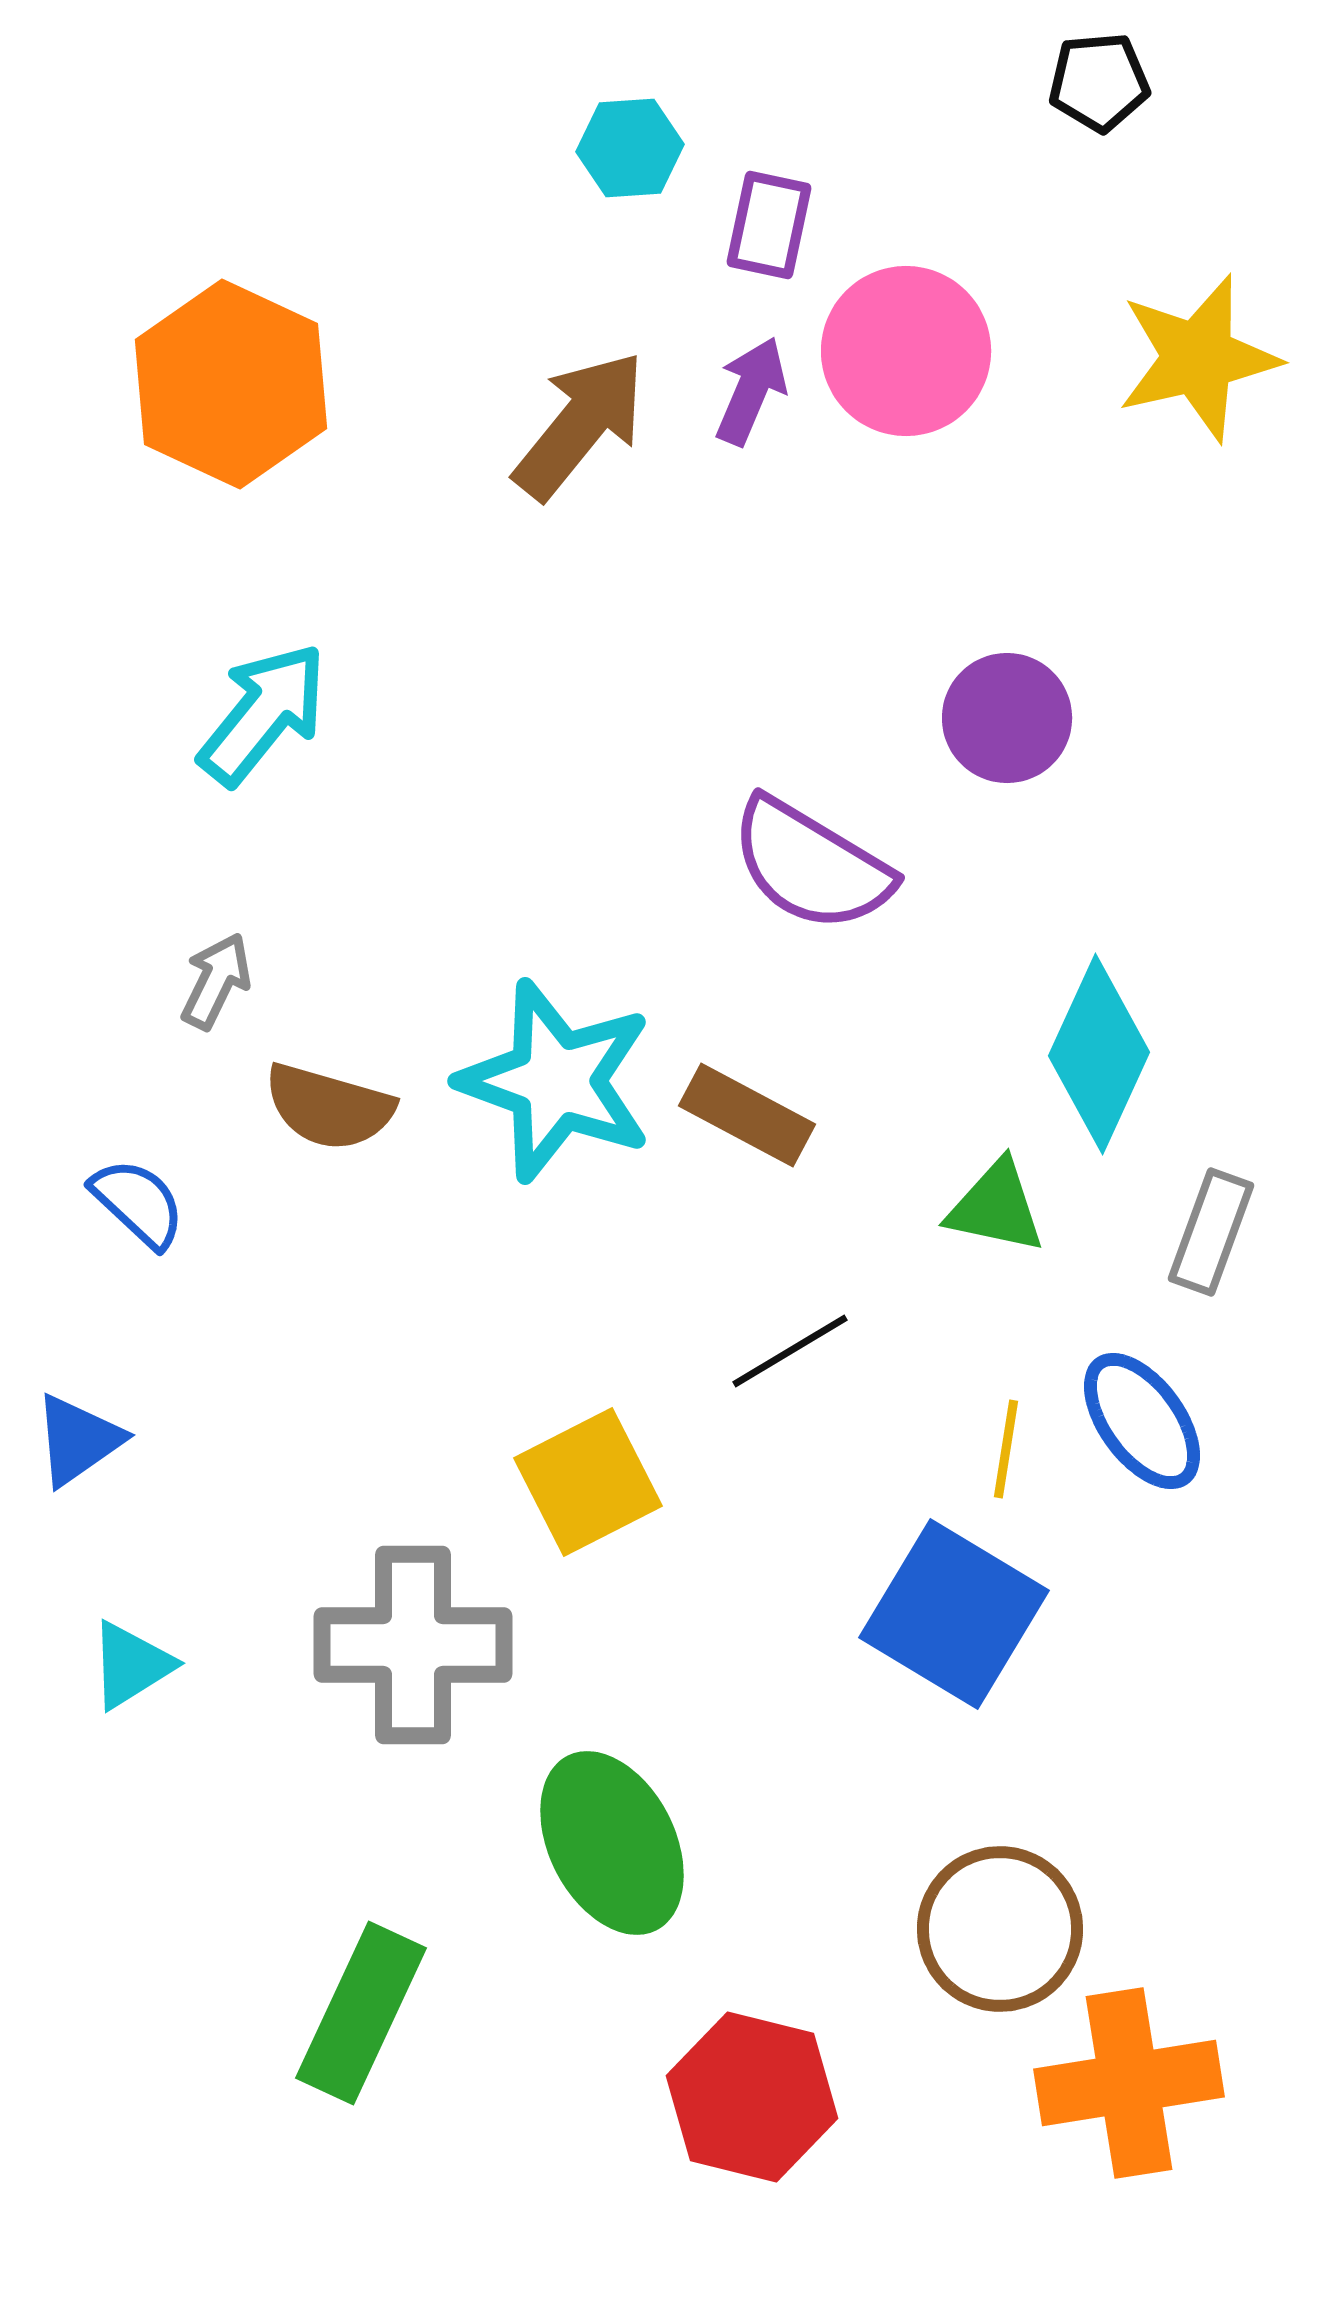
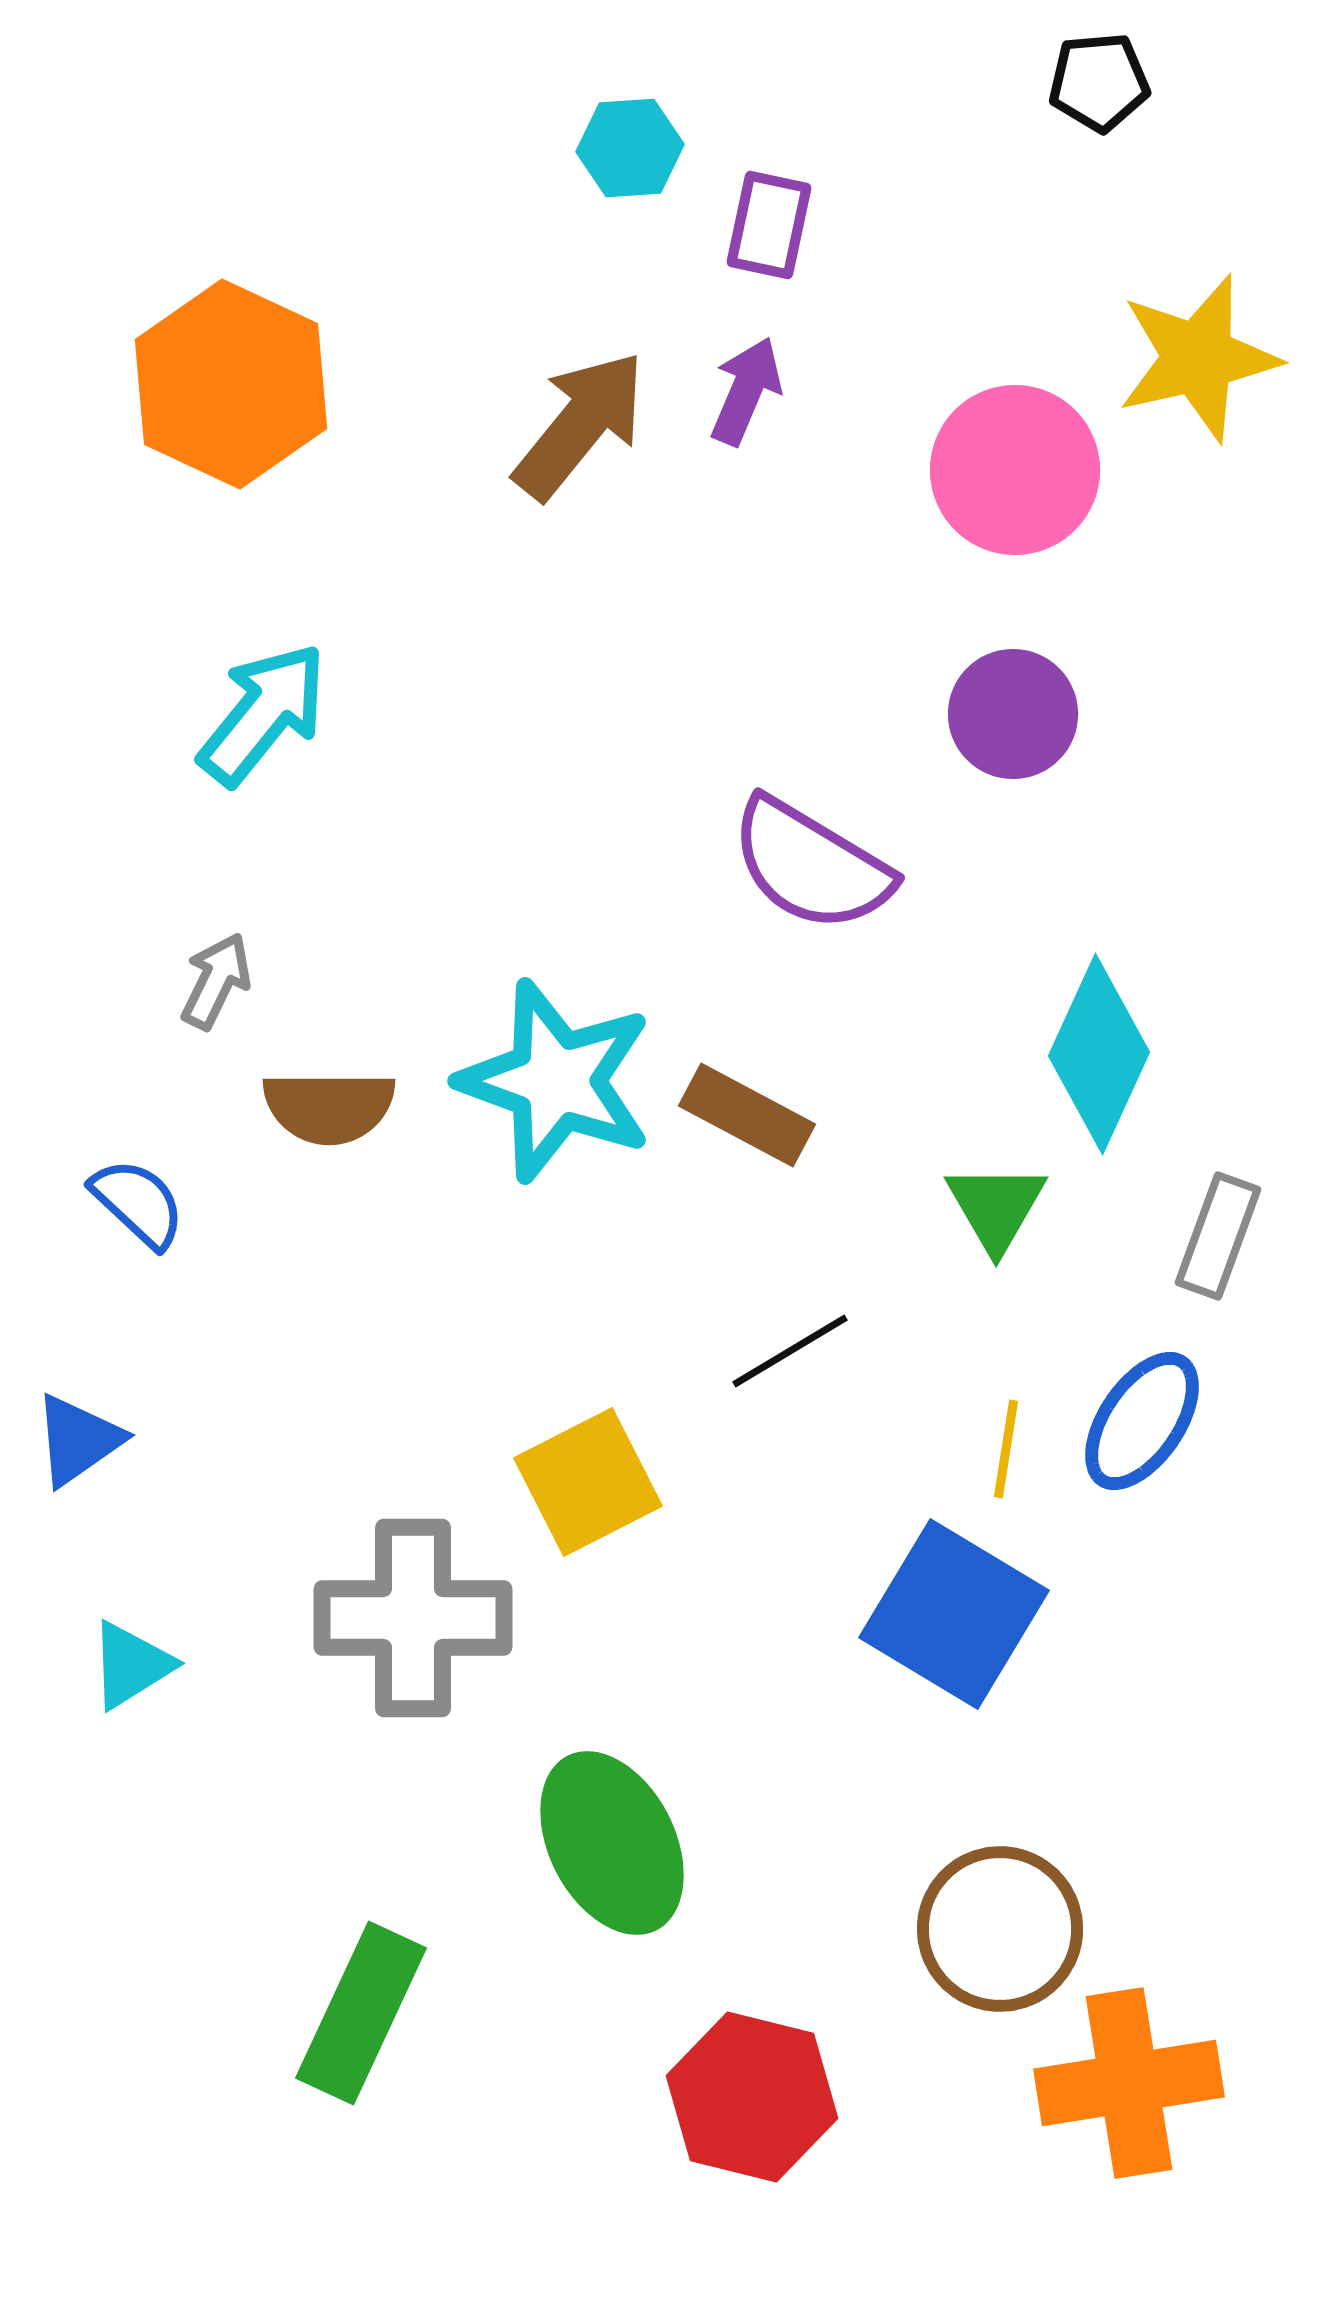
pink circle: moved 109 px right, 119 px down
purple arrow: moved 5 px left
purple circle: moved 6 px right, 4 px up
brown semicircle: rotated 16 degrees counterclockwise
green triangle: rotated 48 degrees clockwise
gray rectangle: moved 7 px right, 4 px down
blue ellipse: rotated 70 degrees clockwise
gray cross: moved 27 px up
